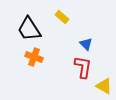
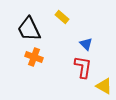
black trapezoid: rotated 8 degrees clockwise
